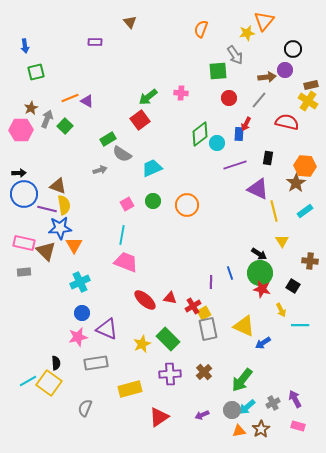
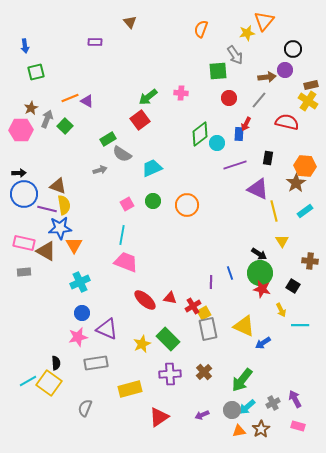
brown triangle at (46, 251): rotated 15 degrees counterclockwise
